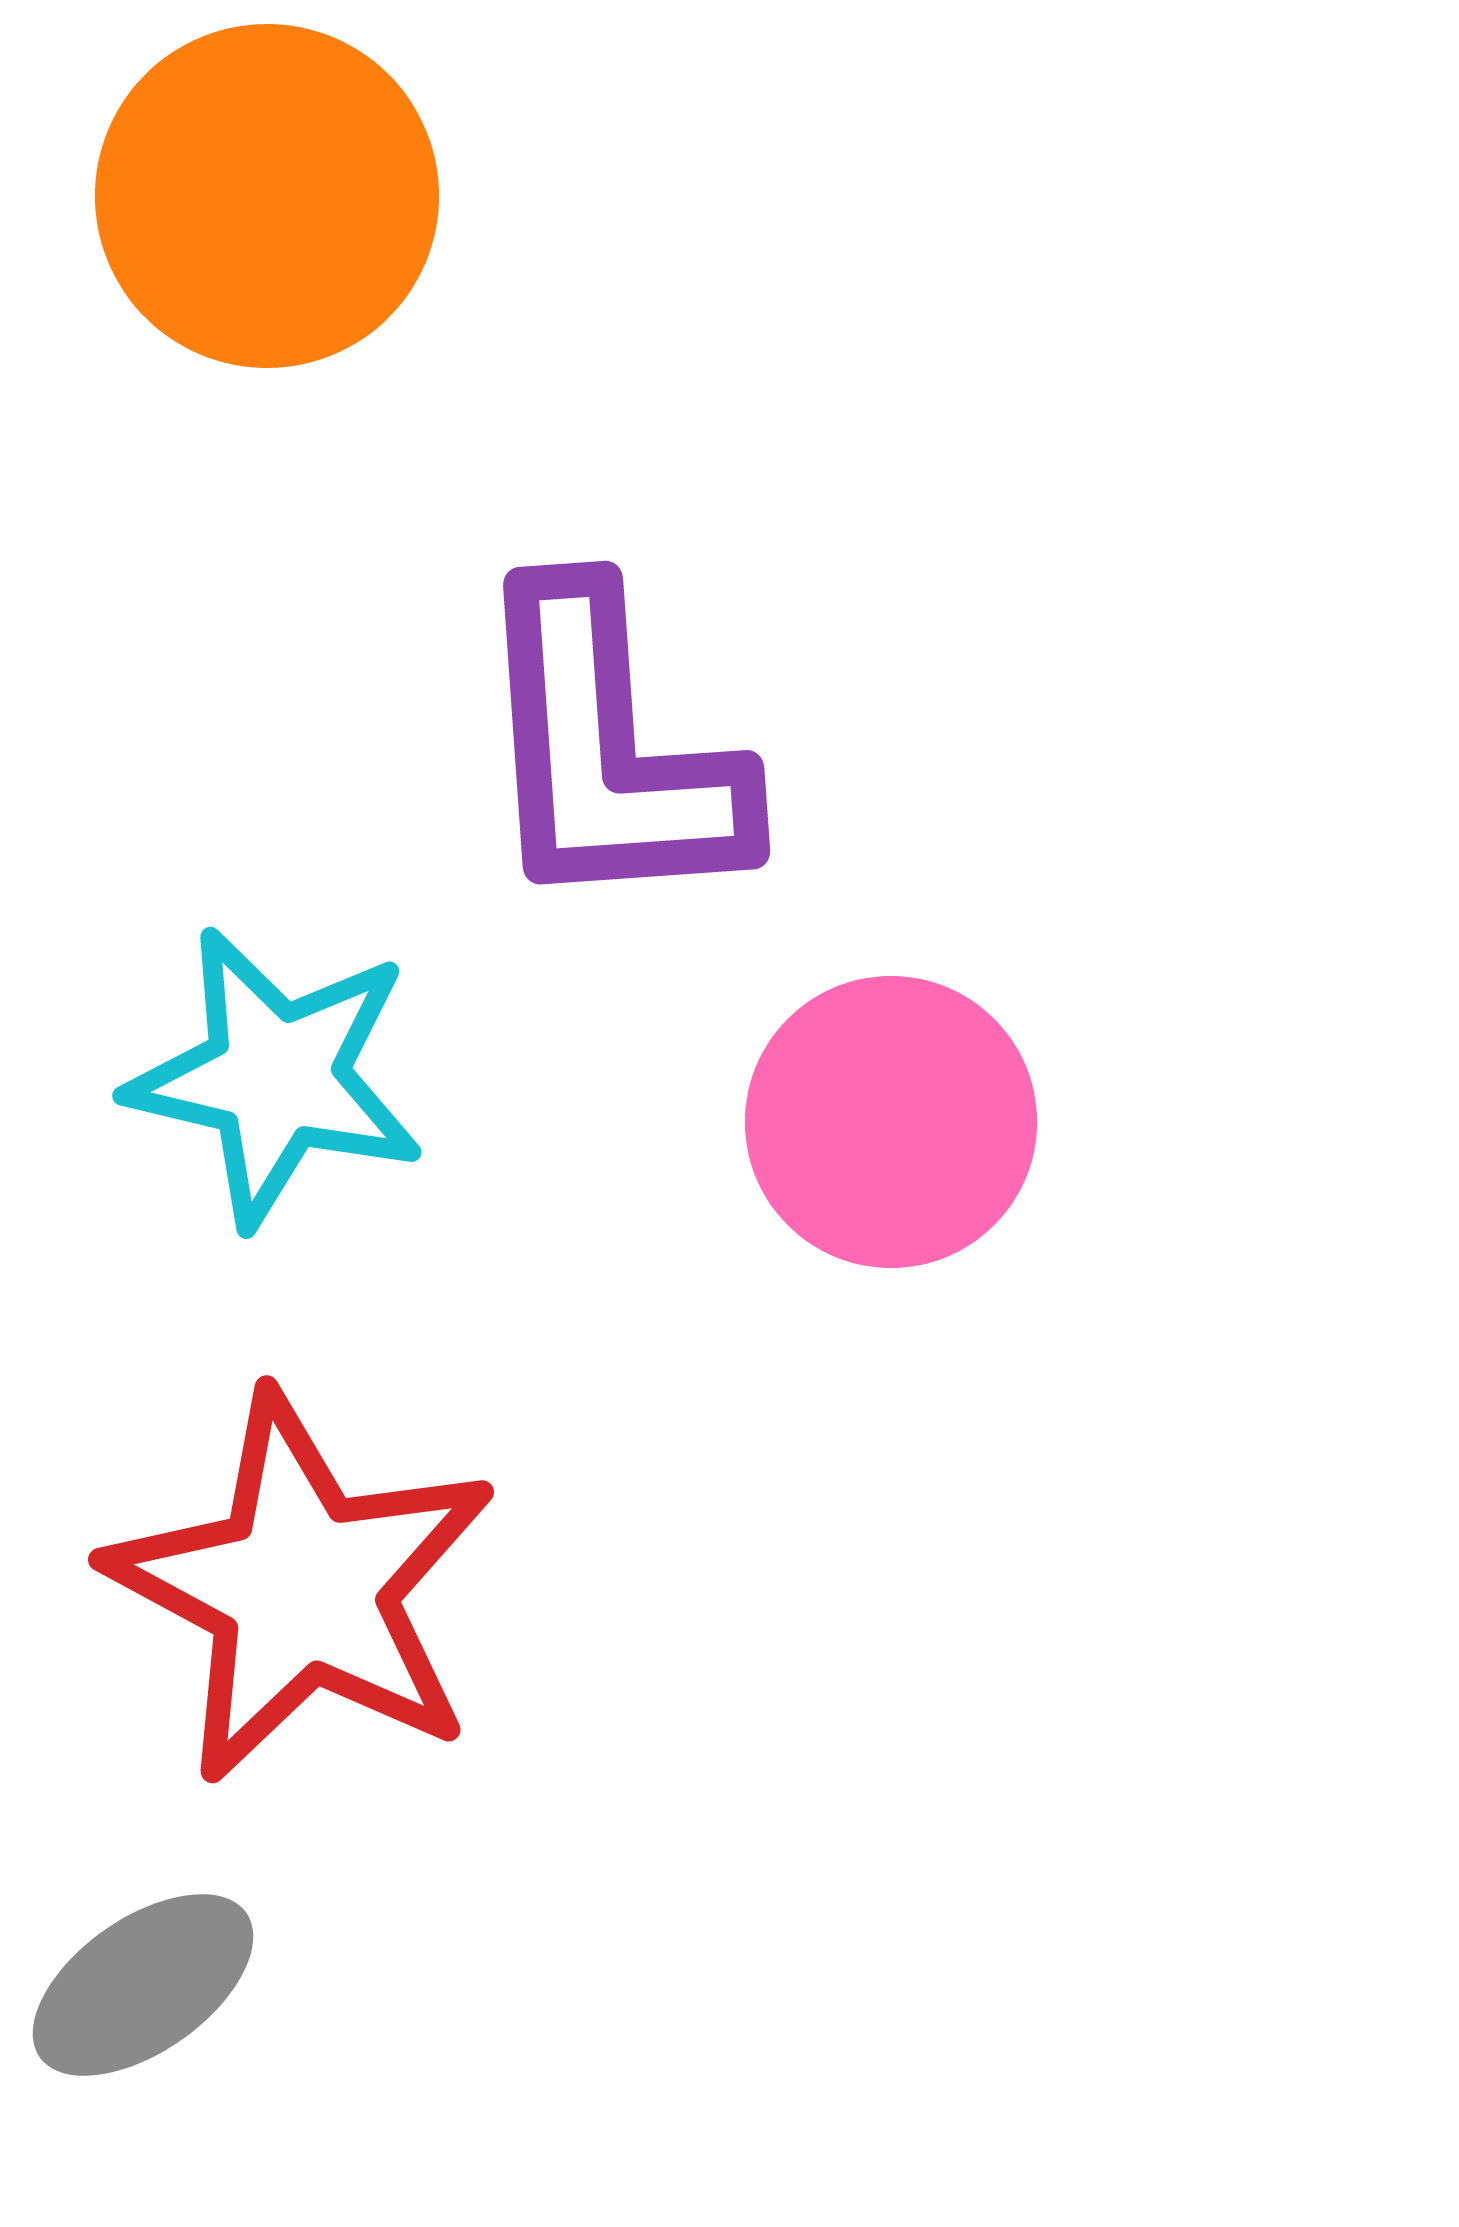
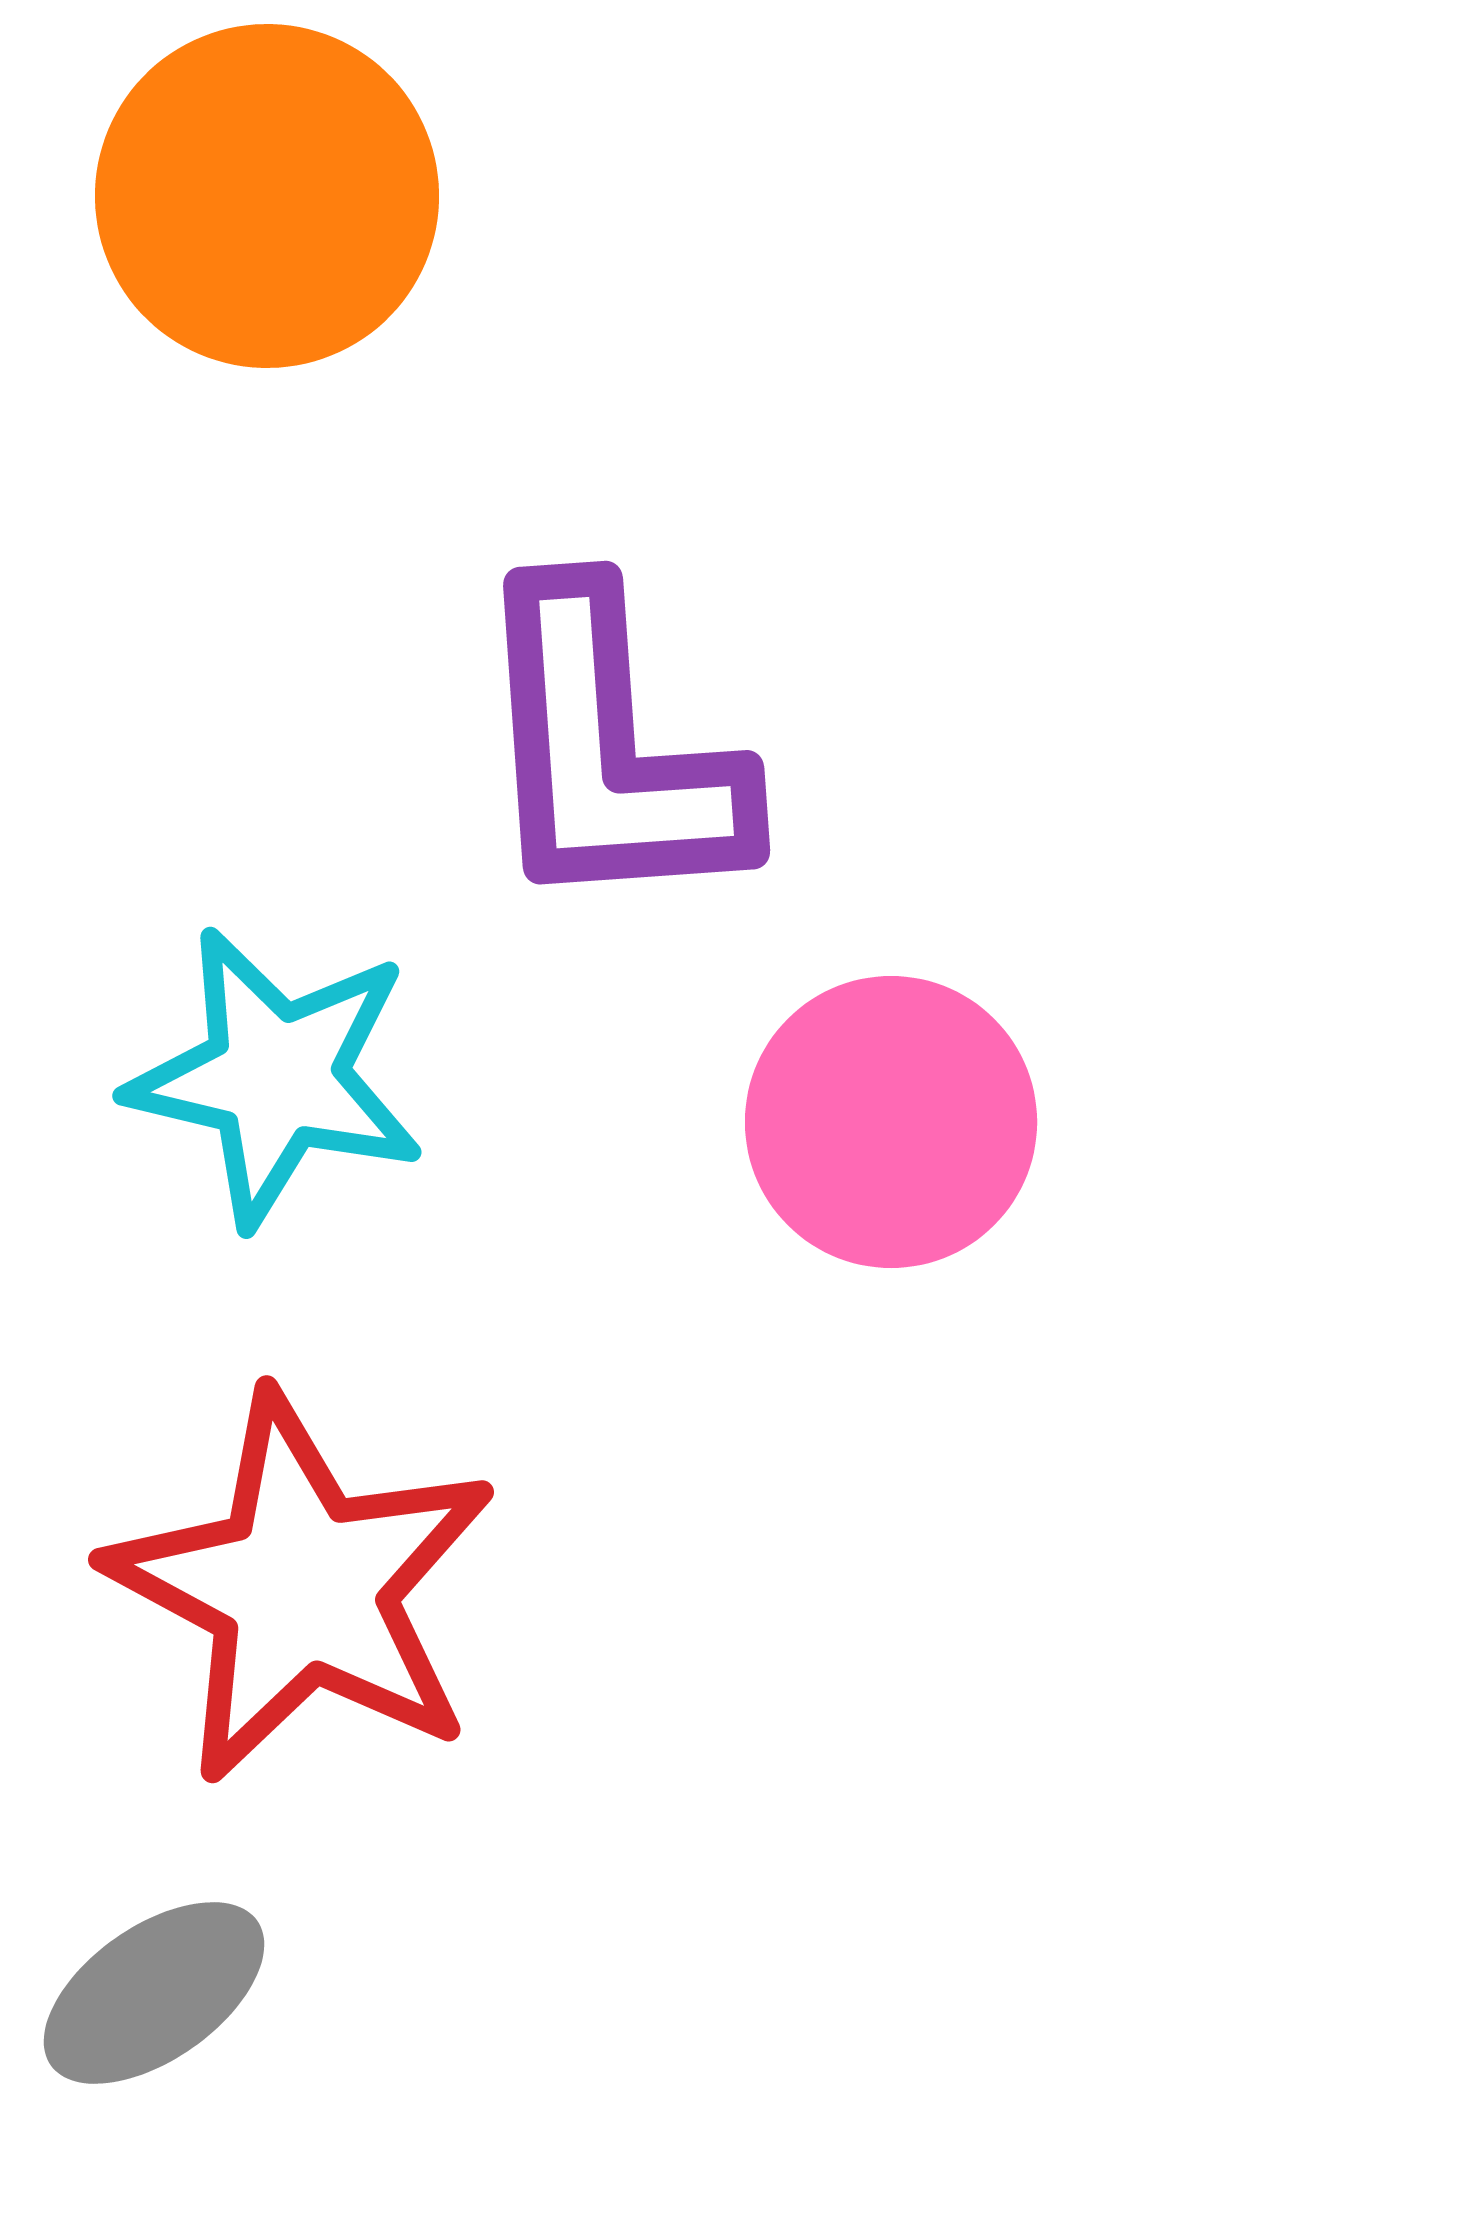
gray ellipse: moved 11 px right, 8 px down
